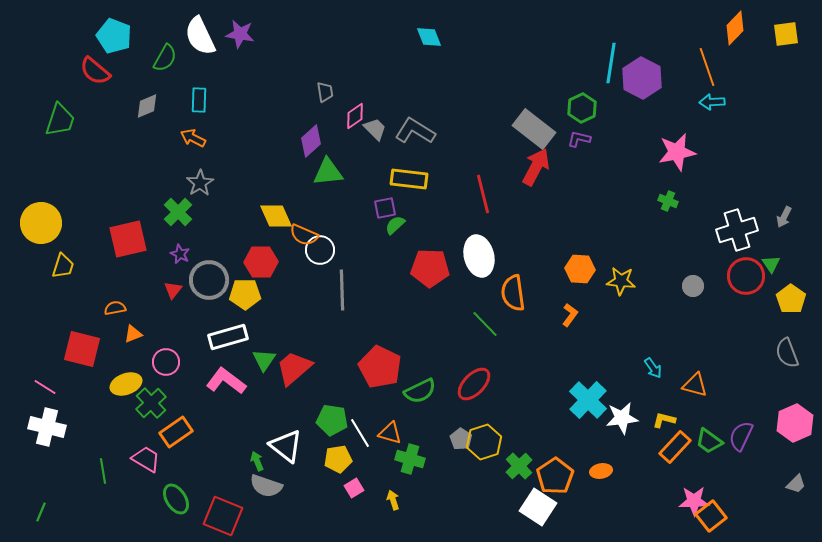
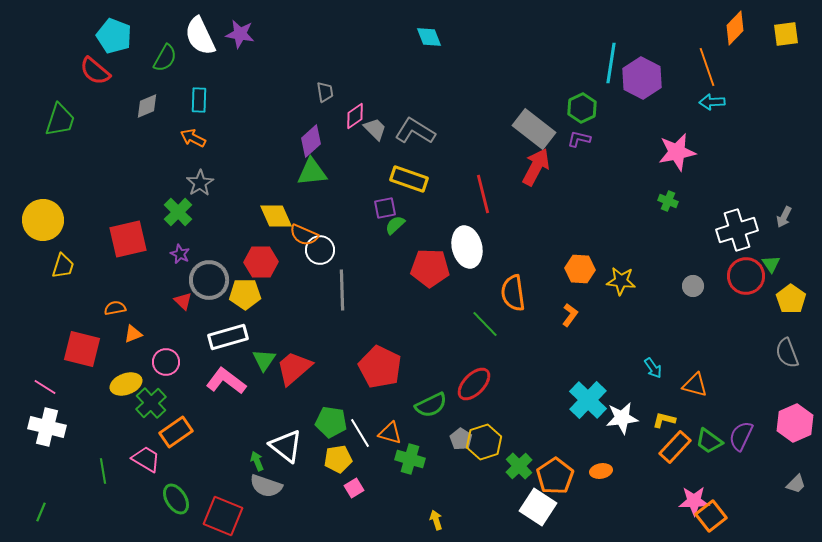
green triangle at (328, 172): moved 16 px left
yellow rectangle at (409, 179): rotated 12 degrees clockwise
yellow circle at (41, 223): moved 2 px right, 3 px up
white ellipse at (479, 256): moved 12 px left, 9 px up
red triangle at (173, 290): moved 10 px right, 11 px down; rotated 24 degrees counterclockwise
green semicircle at (420, 391): moved 11 px right, 14 px down
green pentagon at (332, 420): moved 1 px left, 2 px down
yellow arrow at (393, 500): moved 43 px right, 20 px down
